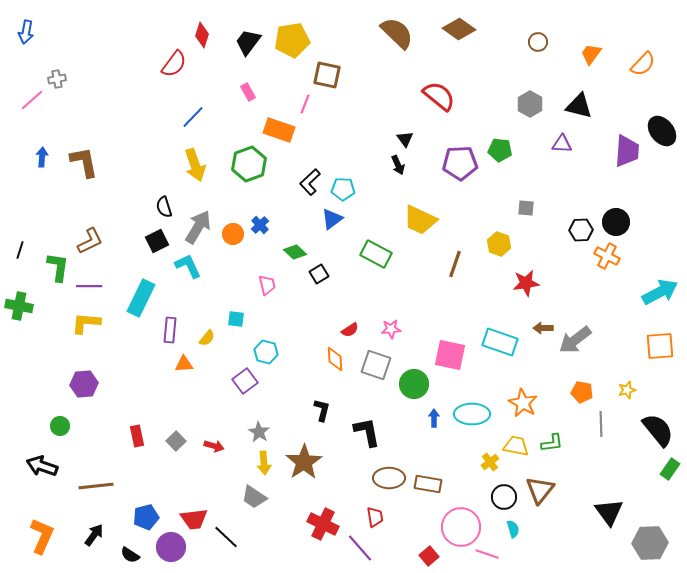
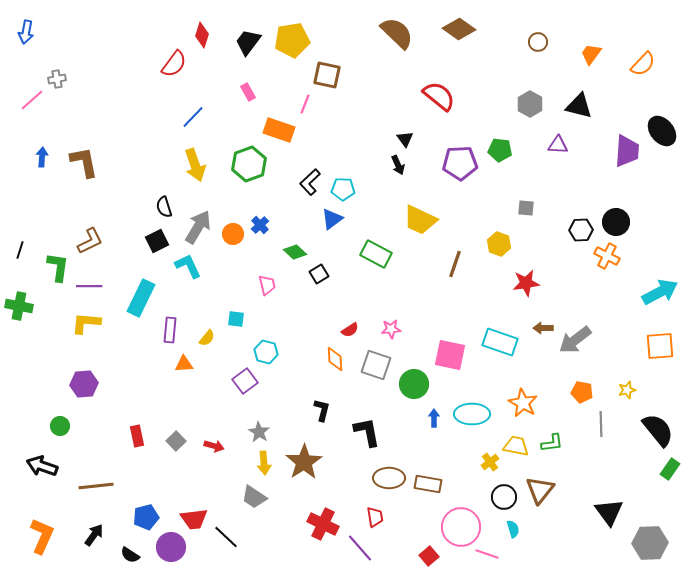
purple triangle at (562, 144): moved 4 px left, 1 px down
